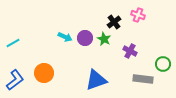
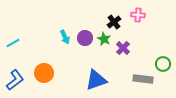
pink cross: rotated 16 degrees counterclockwise
cyan arrow: rotated 40 degrees clockwise
purple cross: moved 7 px left, 3 px up; rotated 16 degrees clockwise
